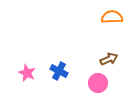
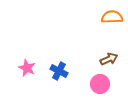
pink star: moved 5 px up
pink circle: moved 2 px right, 1 px down
